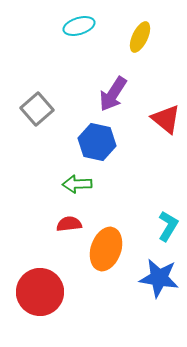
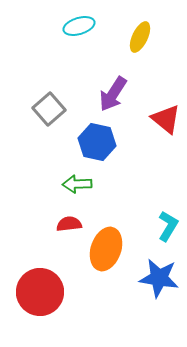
gray square: moved 12 px right
